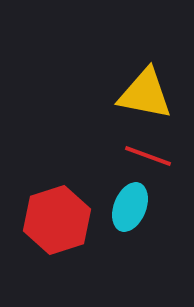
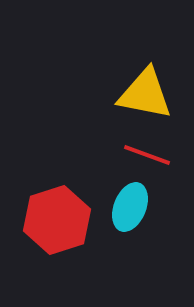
red line: moved 1 px left, 1 px up
